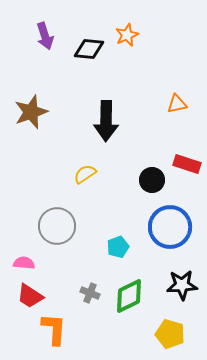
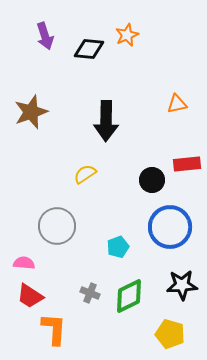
red rectangle: rotated 24 degrees counterclockwise
